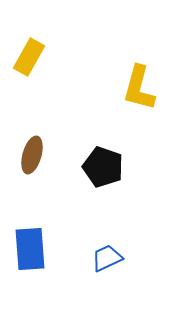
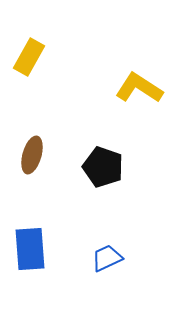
yellow L-shape: rotated 108 degrees clockwise
